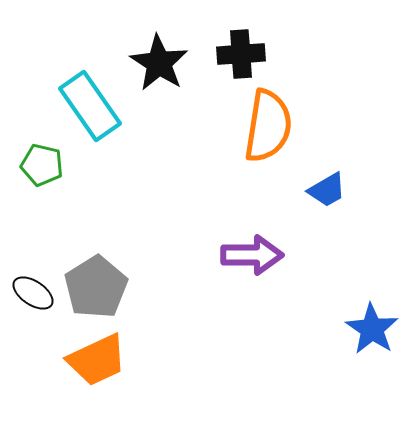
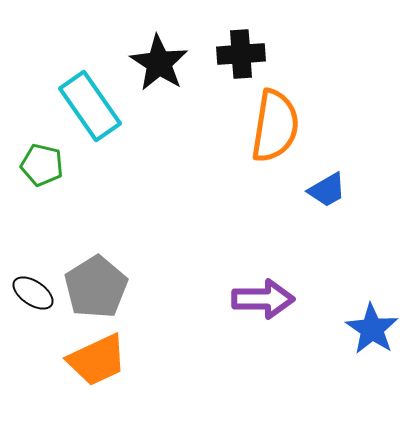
orange semicircle: moved 7 px right
purple arrow: moved 11 px right, 44 px down
